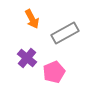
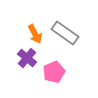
orange arrow: moved 3 px right, 15 px down
gray rectangle: rotated 64 degrees clockwise
